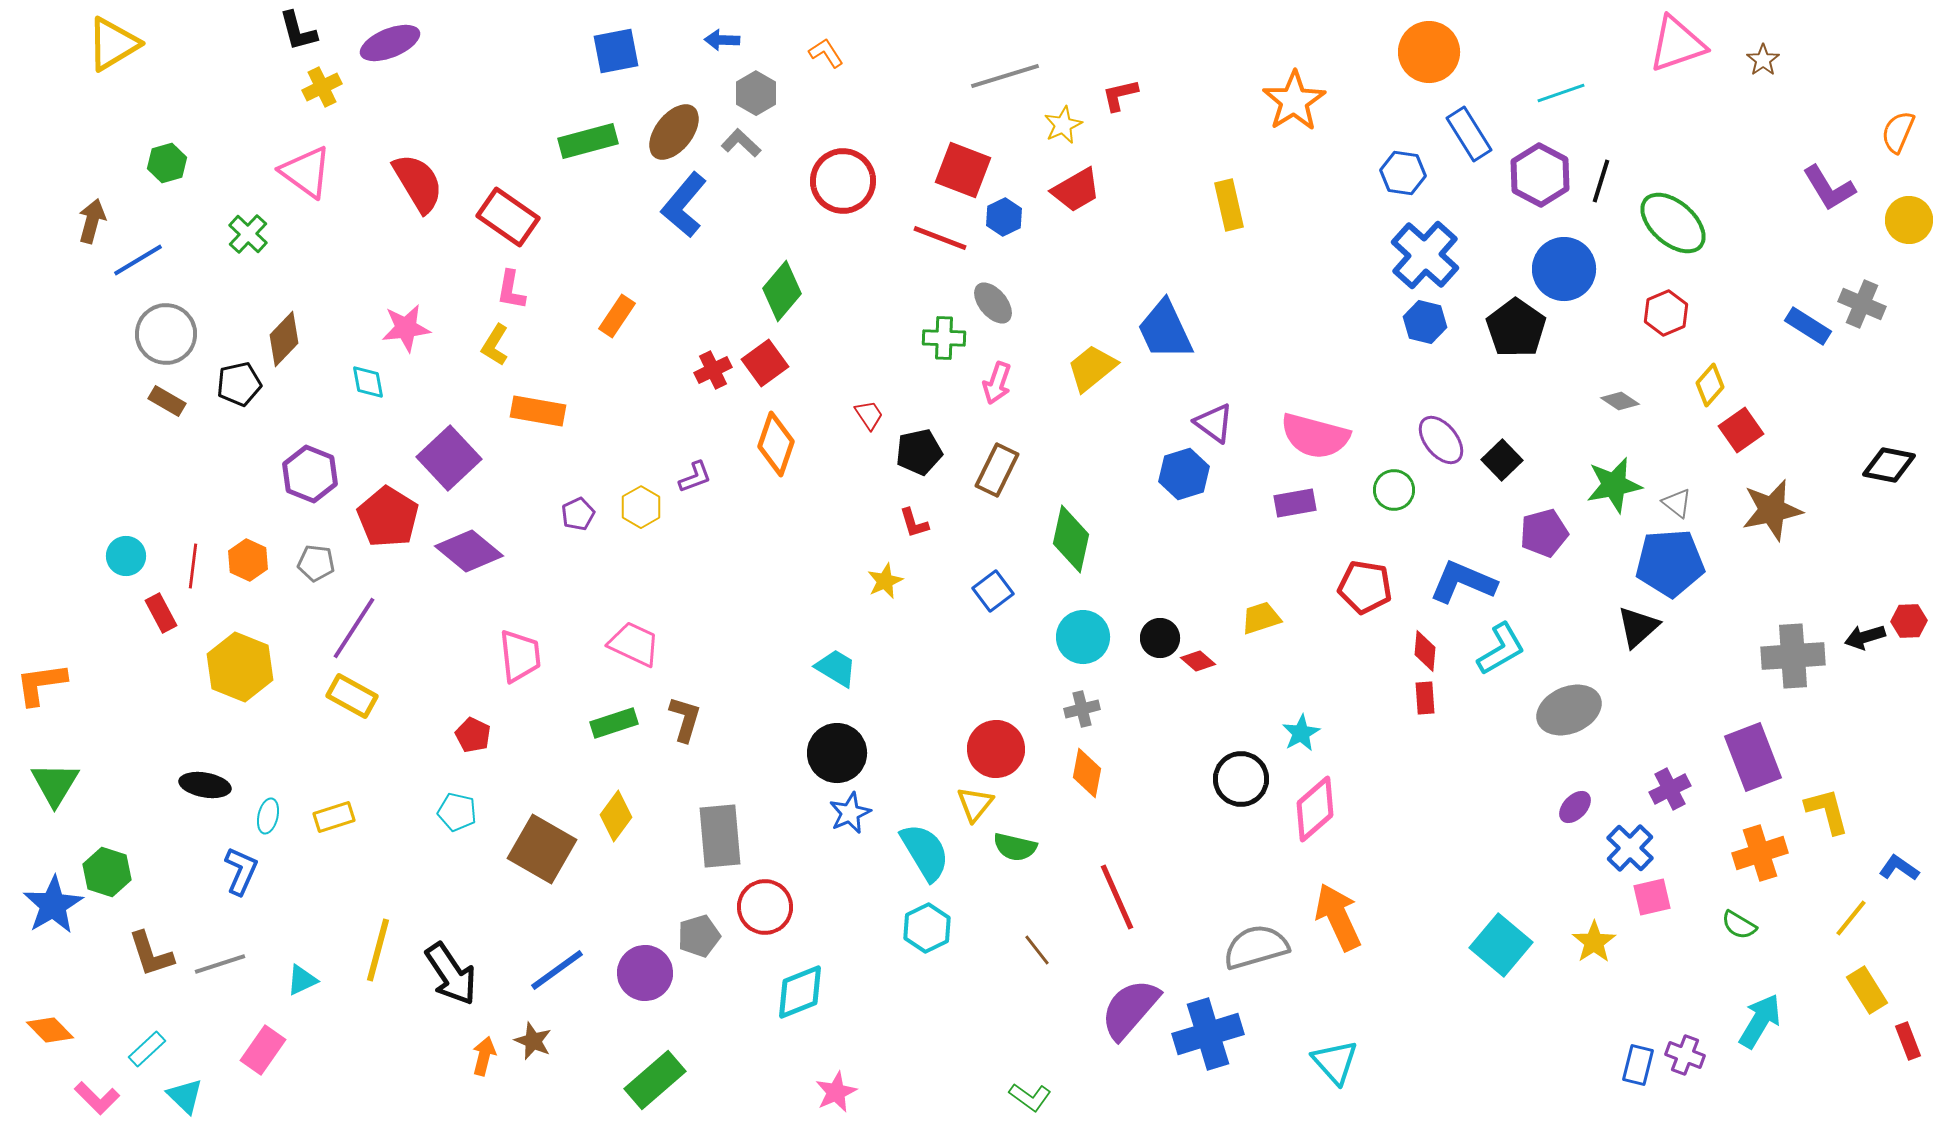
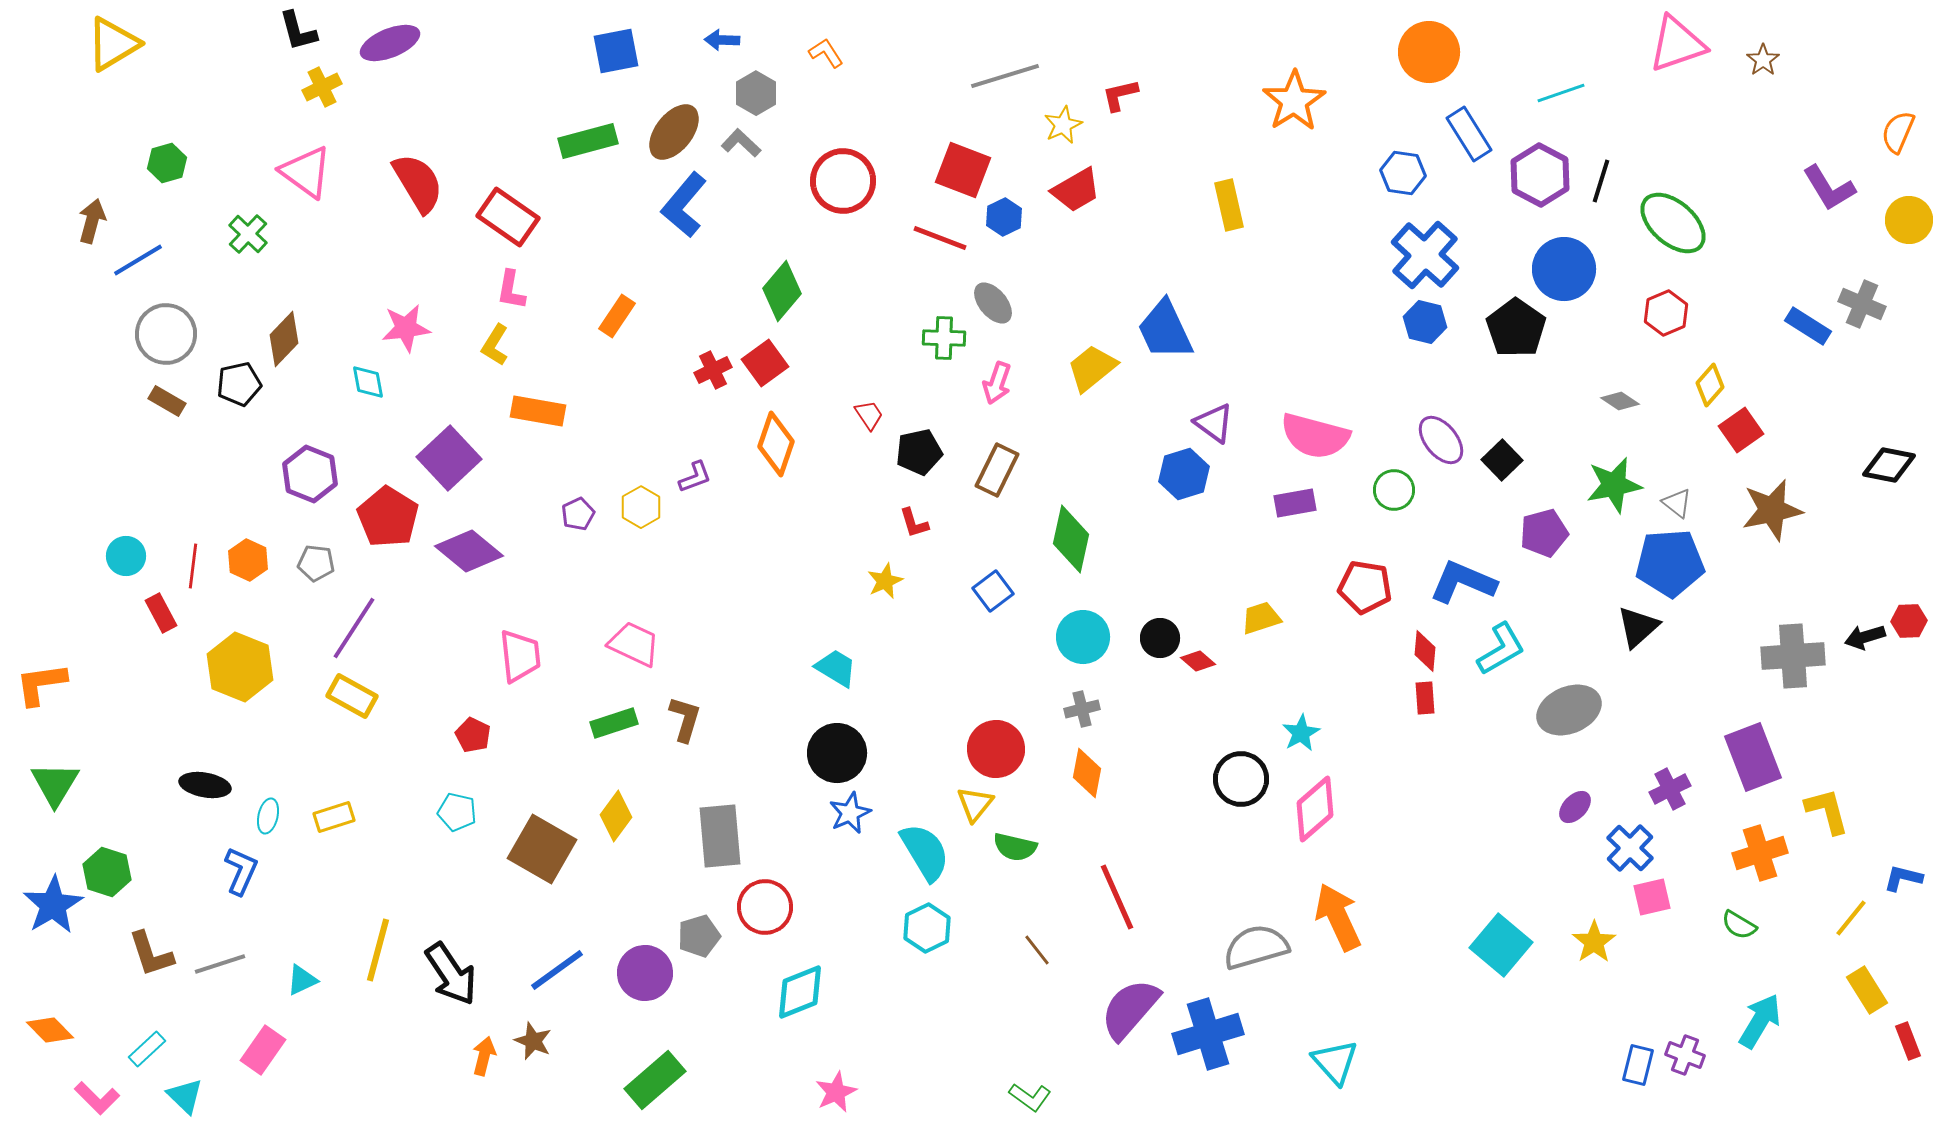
blue L-shape at (1899, 868): moved 4 px right, 10 px down; rotated 21 degrees counterclockwise
